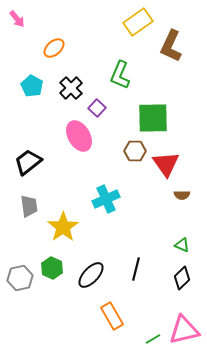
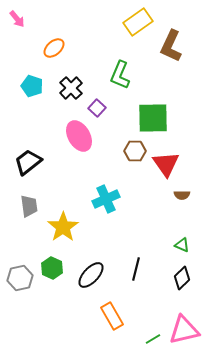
cyan pentagon: rotated 10 degrees counterclockwise
